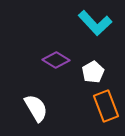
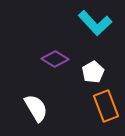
purple diamond: moved 1 px left, 1 px up
